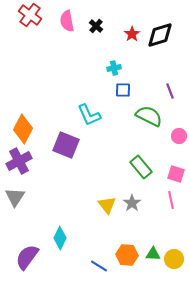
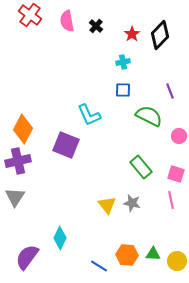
black diamond: rotated 28 degrees counterclockwise
cyan cross: moved 9 px right, 6 px up
purple cross: moved 1 px left; rotated 15 degrees clockwise
gray star: rotated 24 degrees counterclockwise
yellow circle: moved 3 px right, 2 px down
